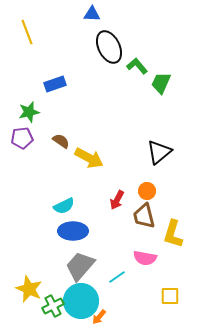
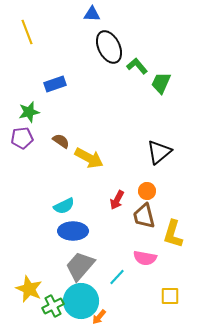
cyan line: rotated 12 degrees counterclockwise
